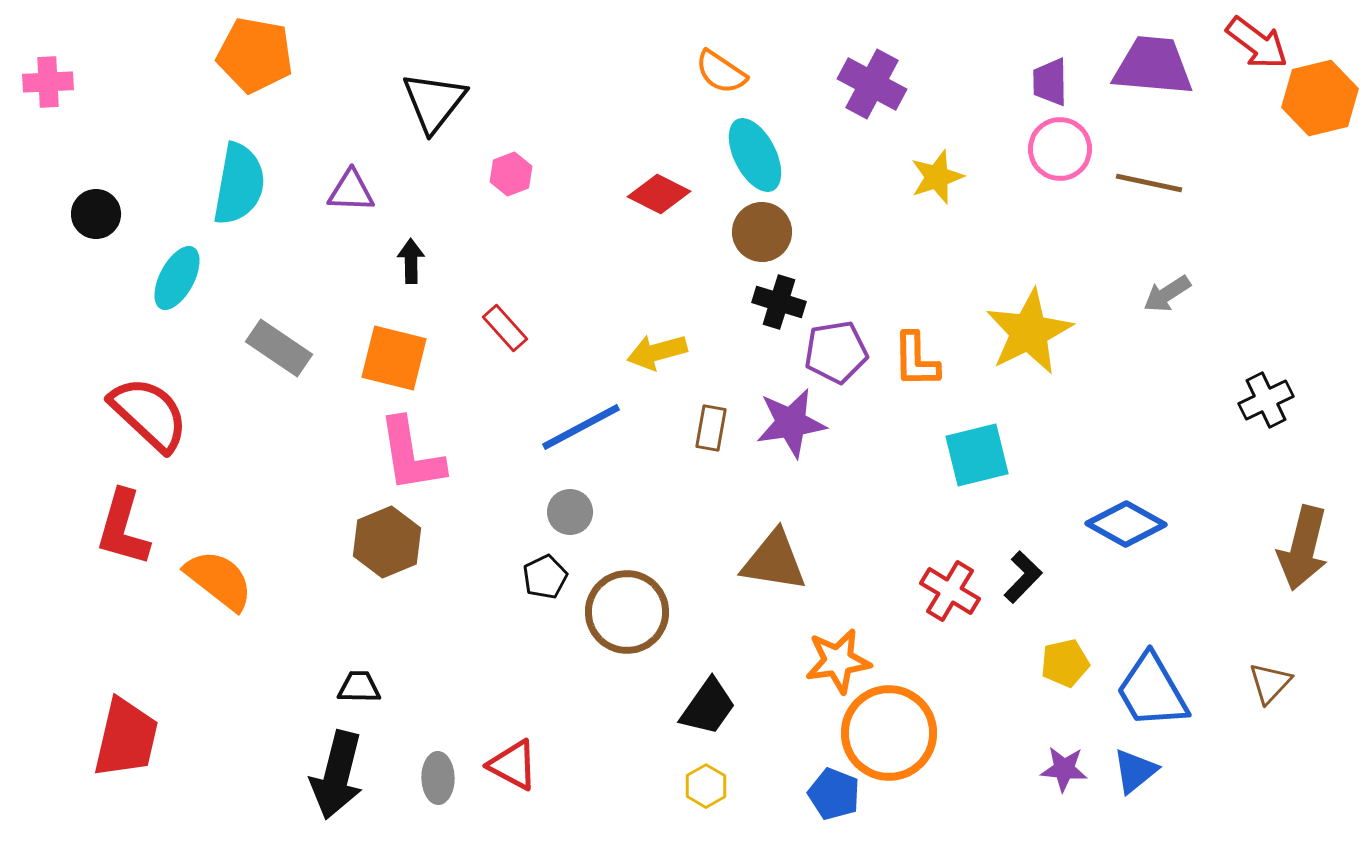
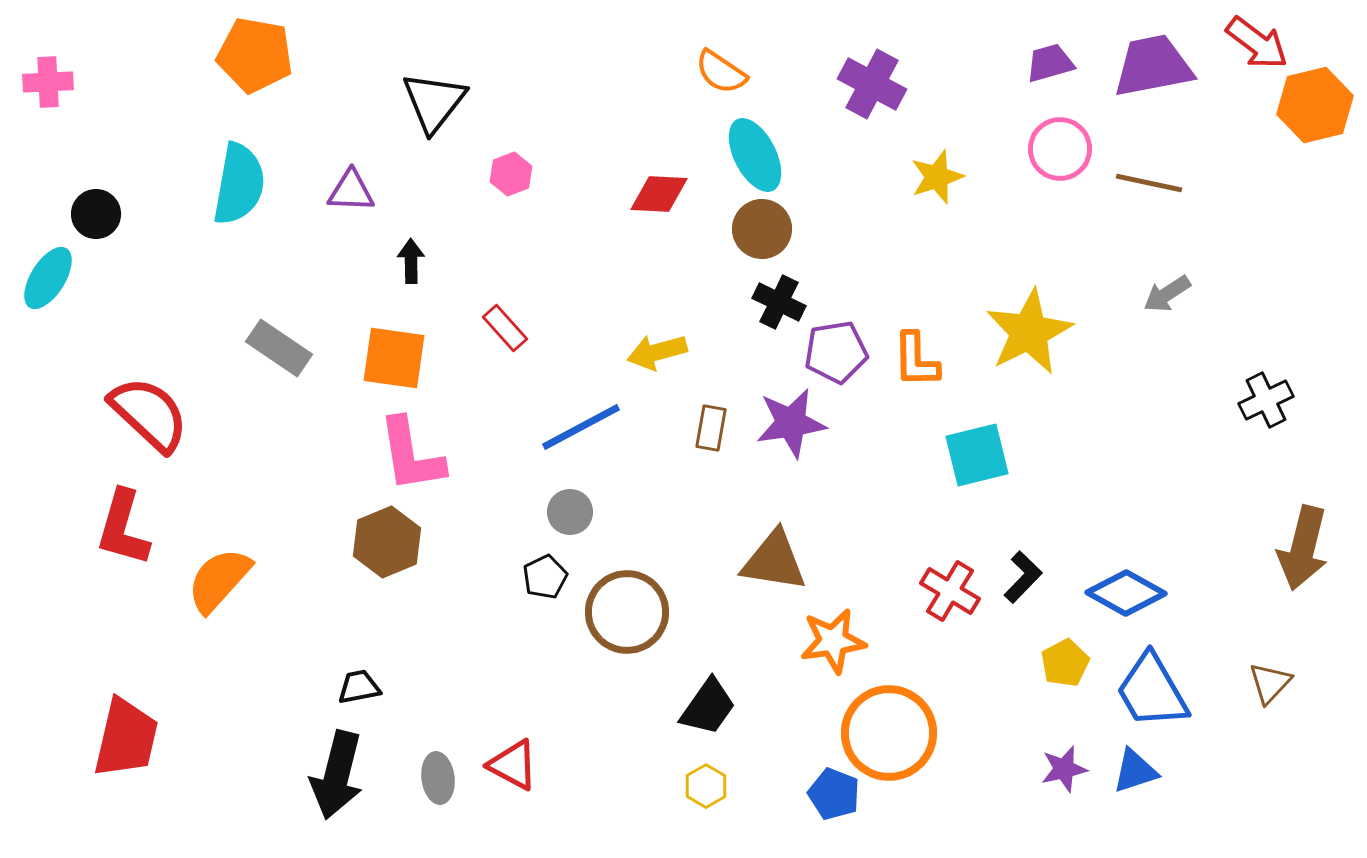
purple trapezoid at (1153, 66): rotated 16 degrees counterclockwise
purple trapezoid at (1050, 82): moved 19 px up; rotated 75 degrees clockwise
orange hexagon at (1320, 98): moved 5 px left, 7 px down
red diamond at (659, 194): rotated 24 degrees counterclockwise
brown circle at (762, 232): moved 3 px up
cyan ellipse at (177, 278): moved 129 px left; rotated 4 degrees clockwise
black cross at (779, 302): rotated 9 degrees clockwise
orange square at (394, 358): rotated 6 degrees counterclockwise
blue diamond at (1126, 524): moved 69 px down
orange semicircle at (219, 580): rotated 86 degrees counterclockwise
orange star at (838, 661): moved 5 px left, 20 px up
yellow pentagon at (1065, 663): rotated 15 degrees counterclockwise
black trapezoid at (359, 687): rotated 12 degrees counterclockwise
purple star at (1064, 769): rotated 18 degrees counterclockwise
blue triangle at (1135, 771): rotated 21 degrees clockwise
gray ellipse at (438, 778): rotated 6 degrees counterclockwise
